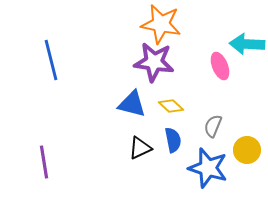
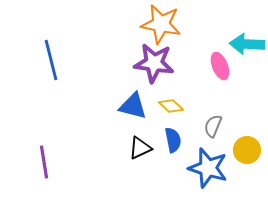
purple star: moved 1 px down
blue triangle: moved 1 px right, 2 px down
